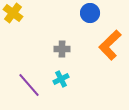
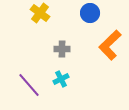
yellow cross: moved 27 px right
